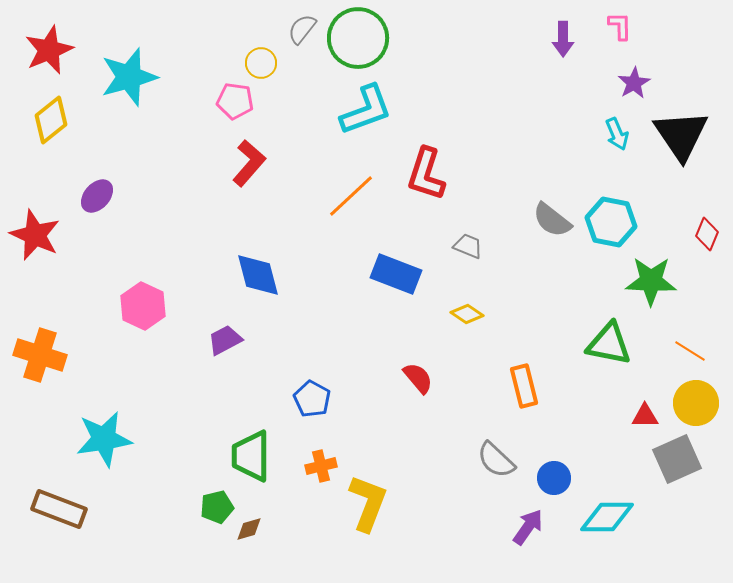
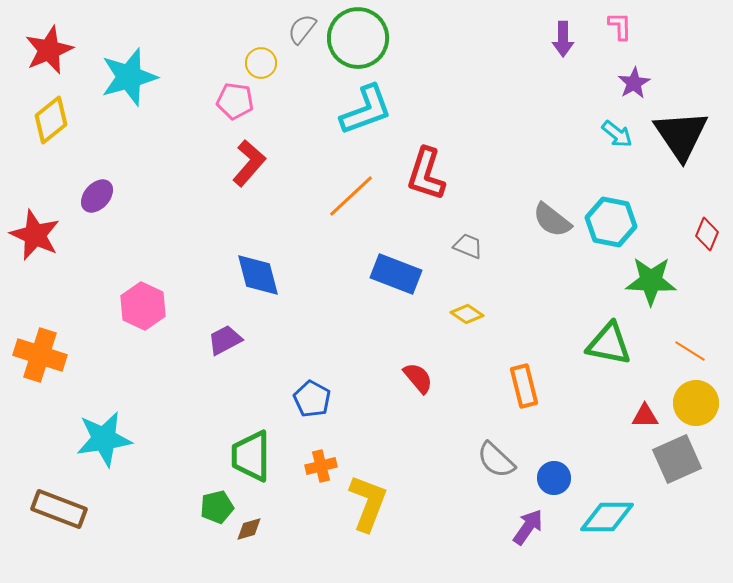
cyan arrow at (617, 134): rotated 28 degrees counterclockwise
